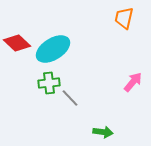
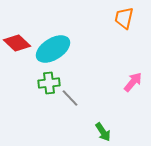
green arrow: rotated 48 degrees clockwise
